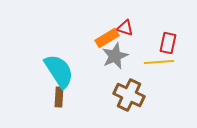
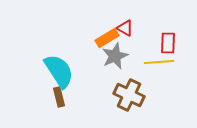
red triangle: rotated 12 degrees clockwise
red rectangle: rotated 10 degrees counterclockwise
brown rectangle: rotated 18 degrees counterclockwise
